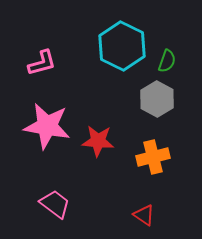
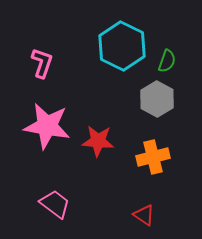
pink L-shape: rotated 56 degrees counterclockwise
